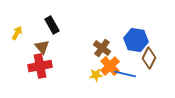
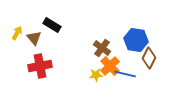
black rectangle: rotated 30 degrees counterclockwise
brown triangle: moved 8 px left, 9 px up
